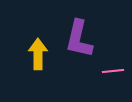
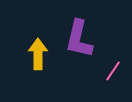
pink line: rotated 50 degrees counterclockwise
